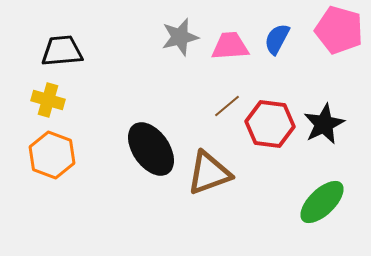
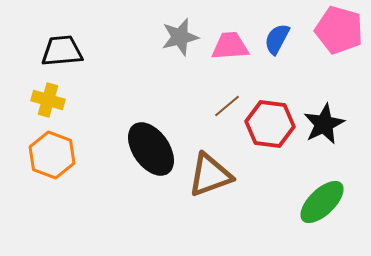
brown triangle: moved 1 px right, 2 px down
